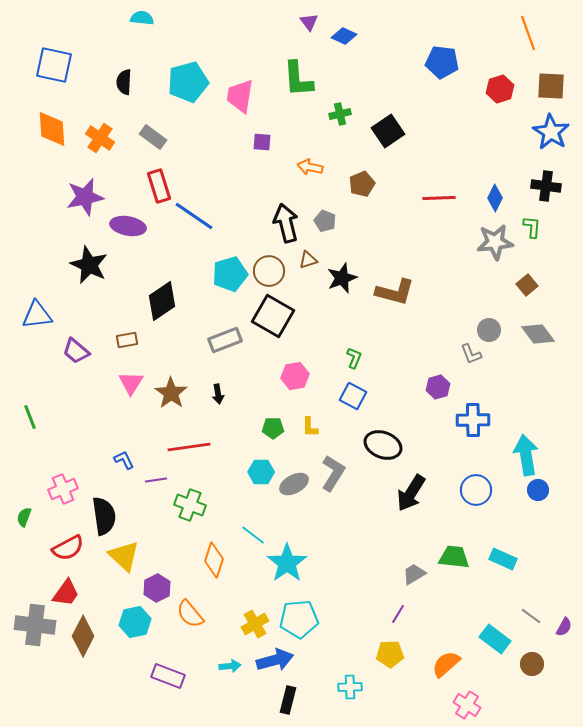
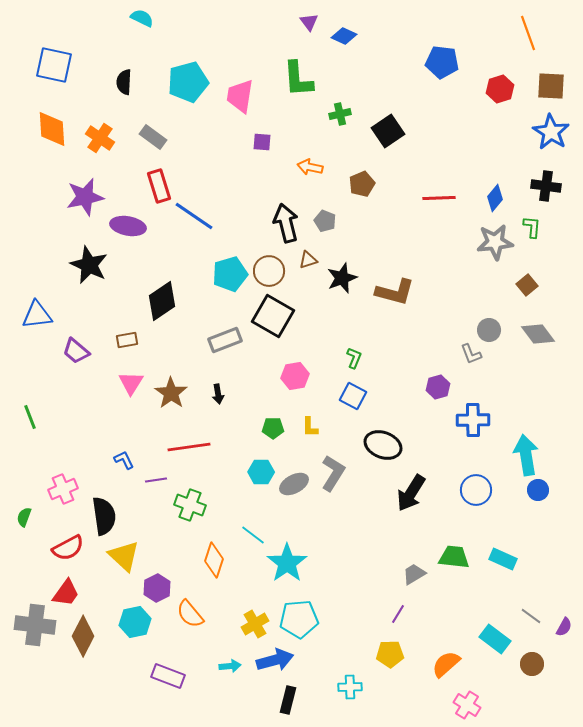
cyan semicircle at (142, 18): rotated 20 degrees clockwise
blue diamond at (495, 198): rotated 12 degrees clockwise
